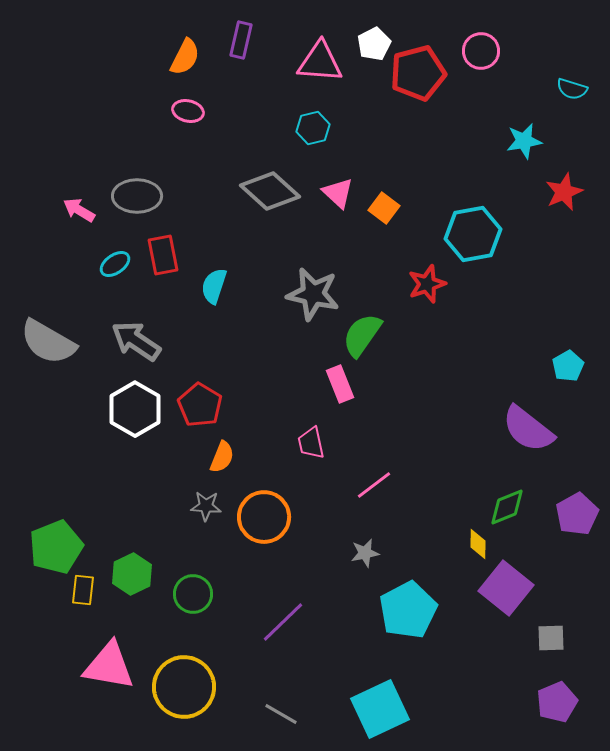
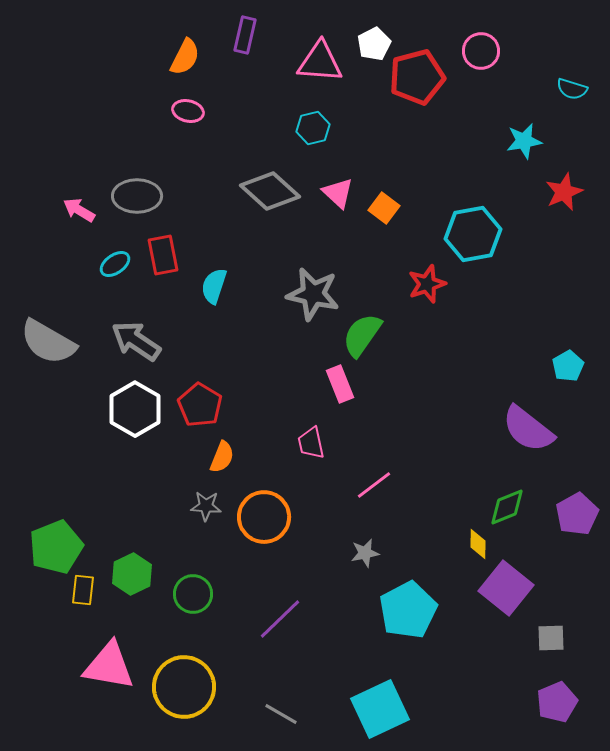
purple rectangle at (241, 40): moved 4 px right, 5 px up
red pentagon at (418, 73): moved 1 px left, 4 px down
purple line at (283, 622): moved 3 px left, 3 px up
